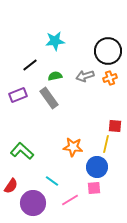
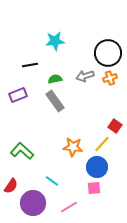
black circle: moved 2 px down
black line: rotated 28 degrees clockwise
green semicircle: moved 3 px down
gray rectangle: moved 6 px right, 3 px down
red square: rotated 32 degrees clockwise
yellow line: moved 4 px left; rotated 30 degrees clockwise
pink line: moved 1 px left, 7 px down
